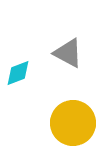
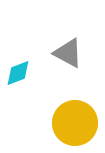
yellow circle: moved 2 px right
